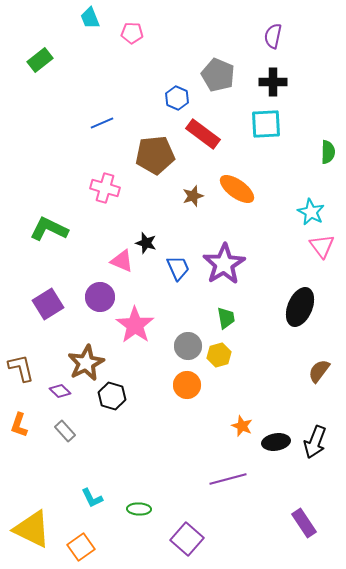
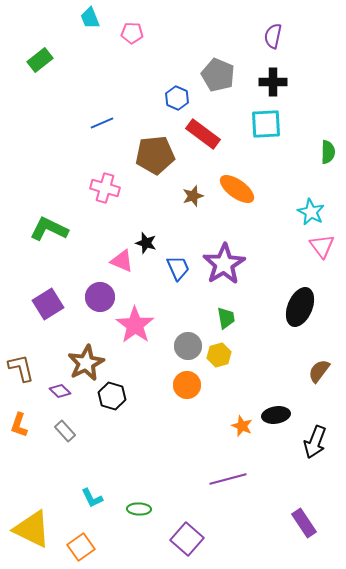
black ellipse at (276, 442): moved 27 px up
